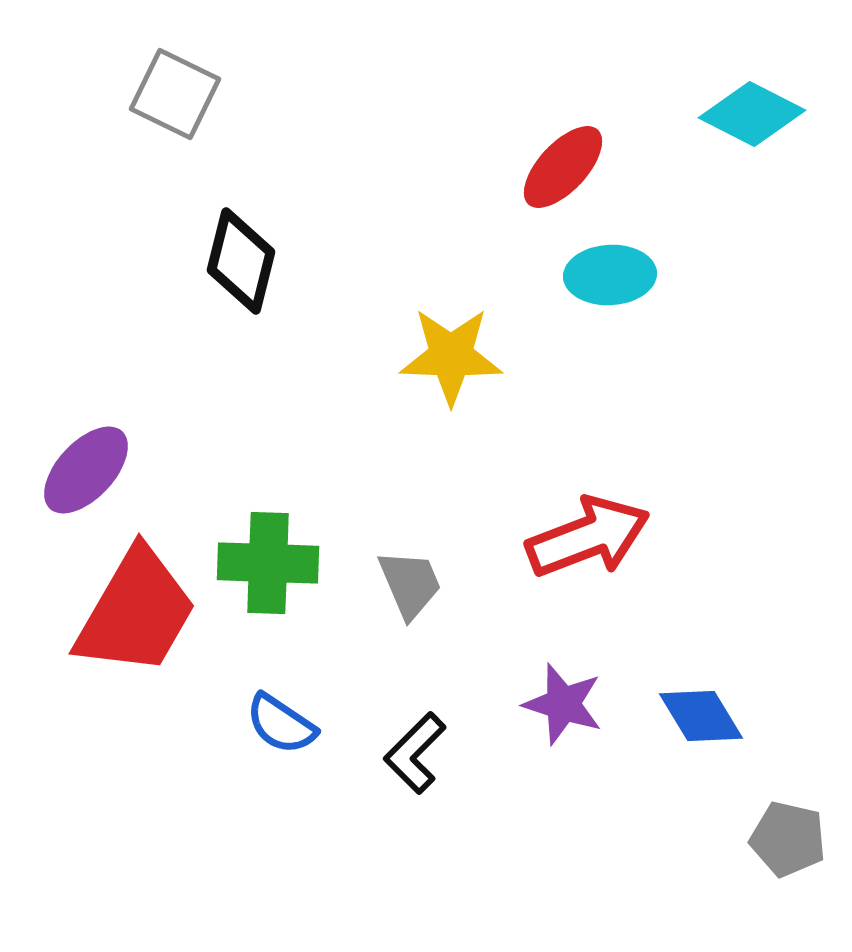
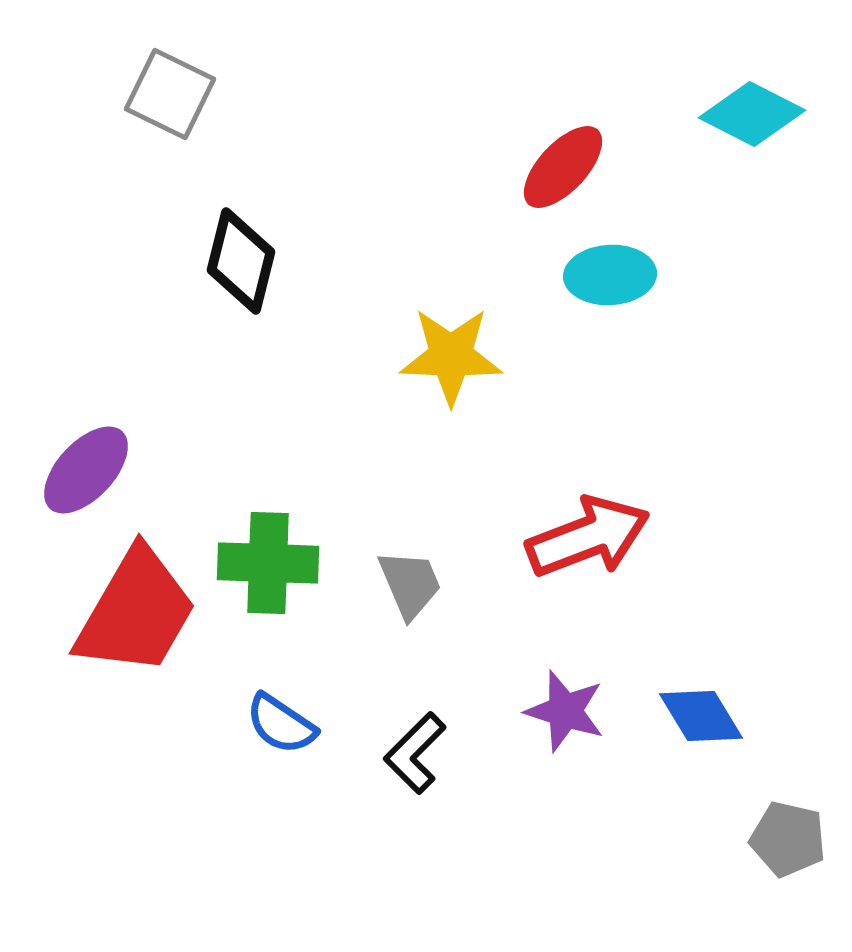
gray square: moved 5 px left
purple star: moved 2 px right, 7 px down
